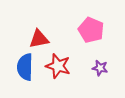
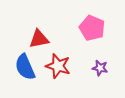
pink pentagon: moved 1 px right, 2 px up
blue semicircle: rotated 24 degrees counterclockwise
